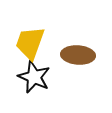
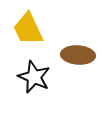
yellow trapezoid: moved 2 px left, 14 px up; rotated 45 degrees counterclockwise
